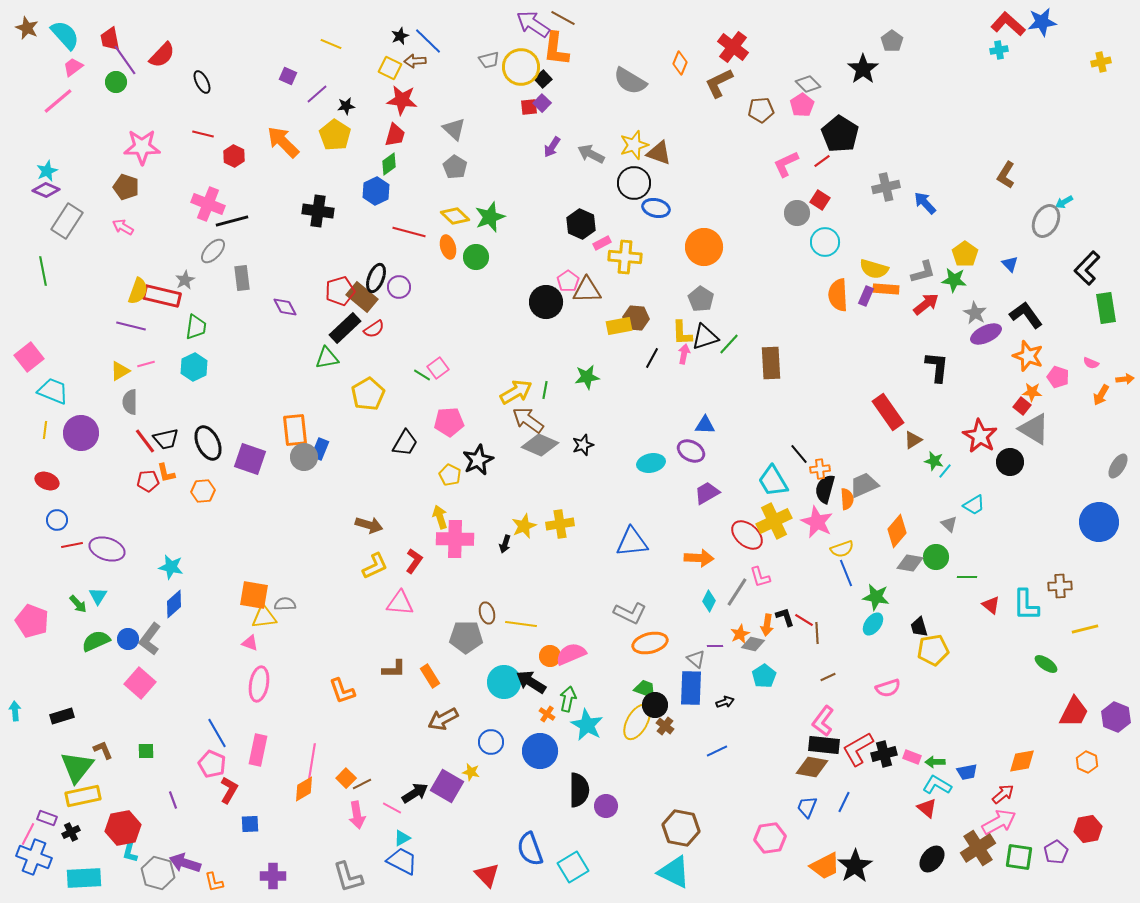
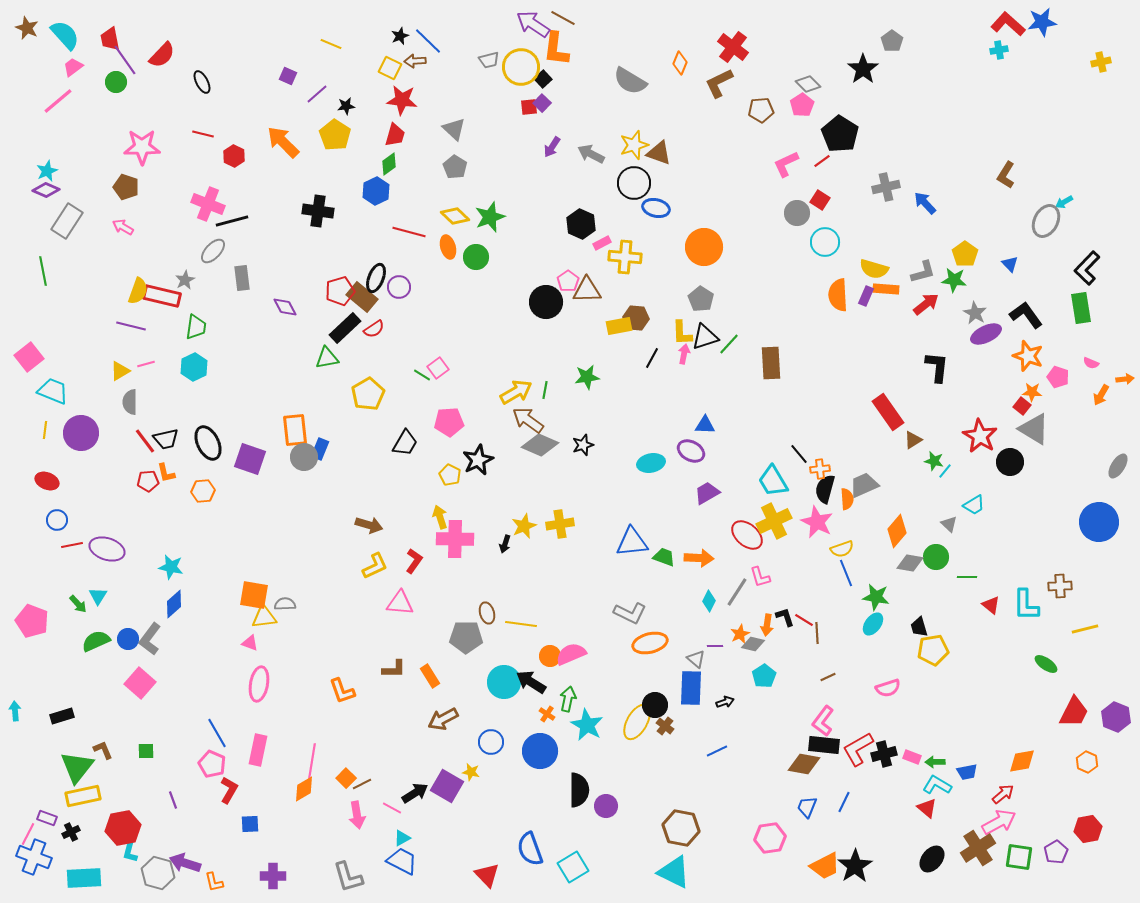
green rectangle at (1106, 308): moved 25 px left
green trapezoid at (645, 689): moved 19 px right, 132 px up
brown diamond at (812, 767): moved 8 px left, 3 px up
